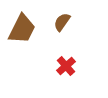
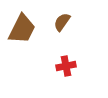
red cross: rotated 30 degrees clockwise
